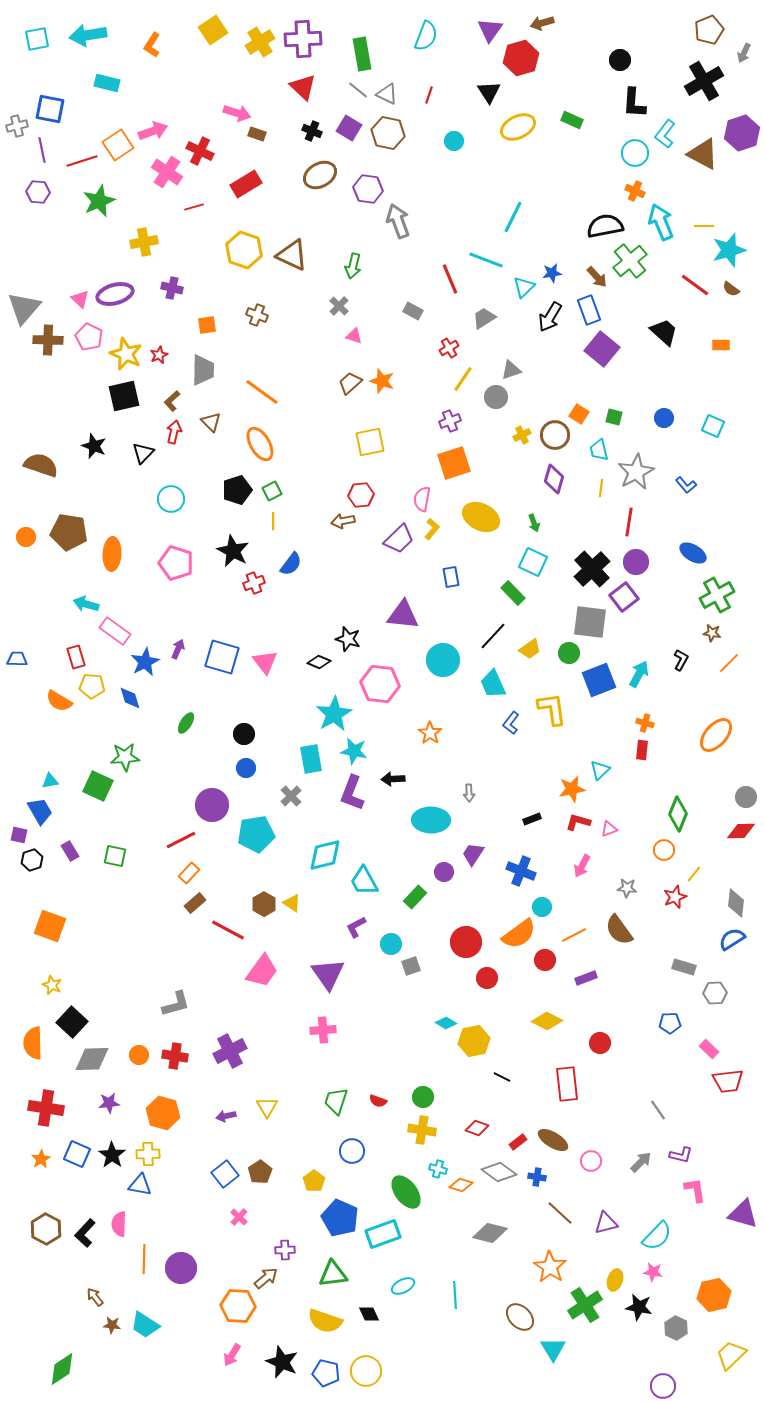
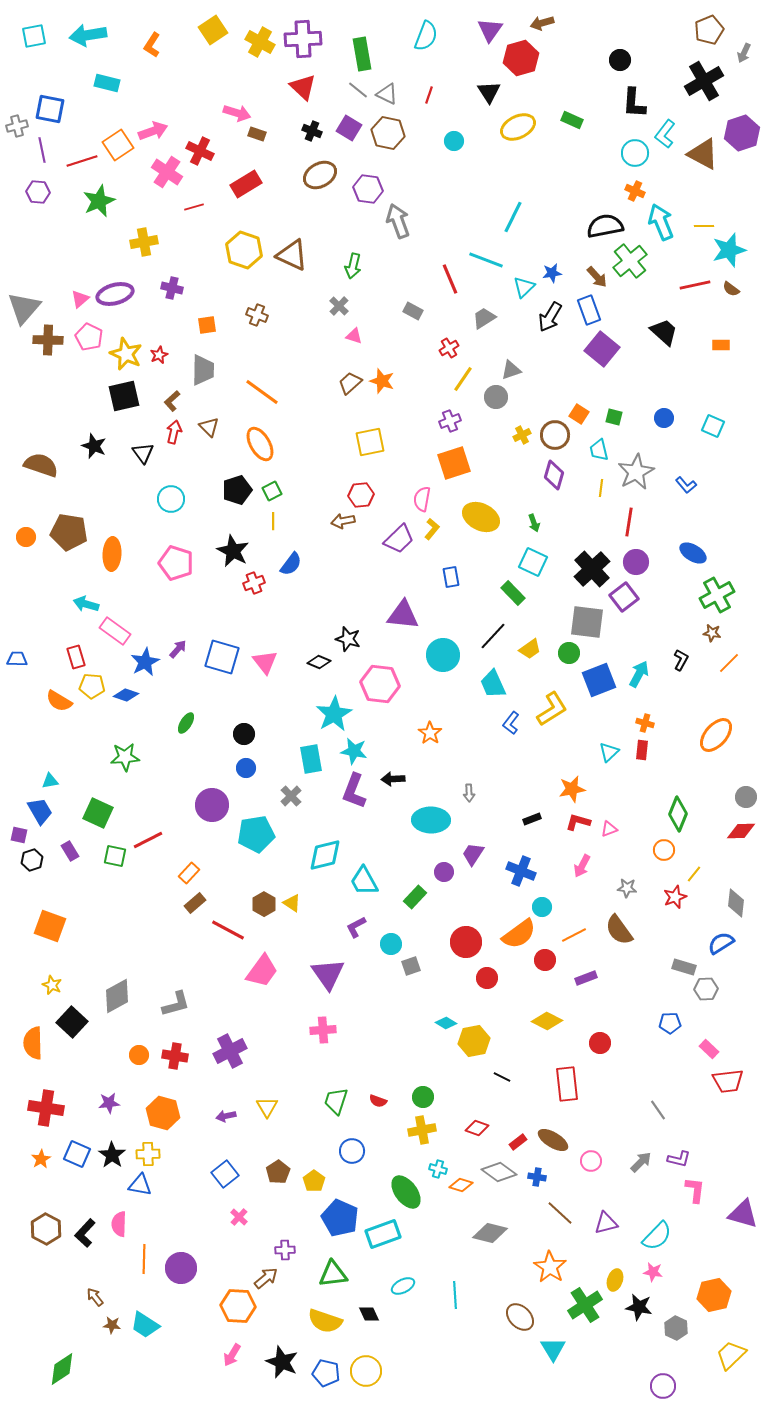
cyan square at (37, 39): moved 3 px left, 3 px up
yellow cross at (260, 42): rotated 28 degrees counterclockwise
red line at (695, 285): rotated 48 degrees counterclockwise
pink triangle at (80, 299): rotated 36 degrees clockwise
brown triangle at (211, 422): moved 2 px left, 5 px down
black triangle at (143, 453): rotated 20 degrees counterclockwise
purple diamond at (554, 479): moved 4 px up
gray square at (590, 622): moved 3 px left
purple arrow at (178, 649): rotated 18 degrees clockwise
cyan circle at (443, 660): moved 5 px up
blue diamond at (130, 698): moved 4 px left, 3 px up; rotated 55 degrees counterclockwise
yellow L-shape at (552, 709): rotated 66 degrees clockwise
cyan triangle at (600, 770): moved 9 px right, 18 px up
green square at (98, 786): moved 27 px down
purple L-shape at (352, 793): moved 2 px right, 2 px up
red line at (181, 840): moved 33 px left
blue semicircle at (732, 939): moved 11 px left, 4 px down
gray hexagon at (715, 993): moved 9 px left, 4 px up
gray diamond at (92, 1059): moved 25 px right, 63 px up; rotated 27 degrees counterclockwise
yellow cross at (422, 1130): rotated 20 degrees counterclockwise
purple L-shape at (681, 1155): moved 2 px left, 4 px down
brown pentagon at (260, 1172): moved 18 px right
pink L-shape at (695, 1190): rotated 16 degrees clockwise
